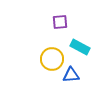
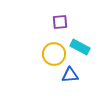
yellow circle: moved 2 px right, 5 px up
blue triangle: moved 1 px left
